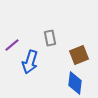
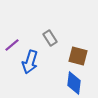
gray rectangle: rotated 21 degrees counterclockwise
brown square: moved 1 px left, 1 px down; rotated 36 degrees clockwise
blue diamond: moved 1 px left
